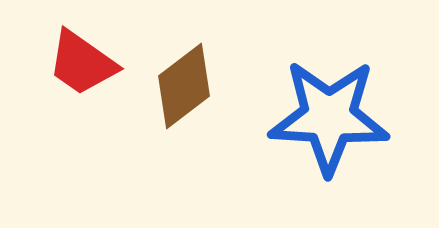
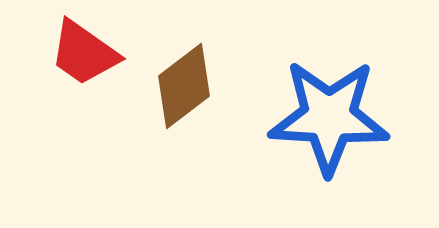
red trapezoid: moved 2 px right, 10 px up
